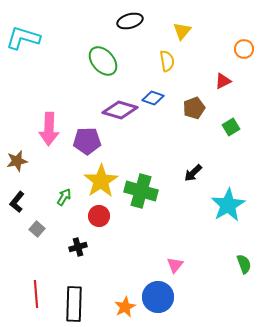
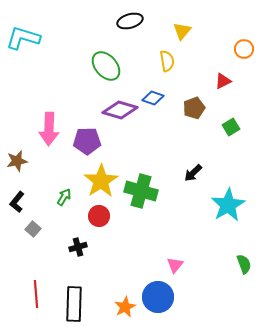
green ellipse: moved 3 px right, 5 px down
gray square: moved 4 px left
